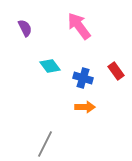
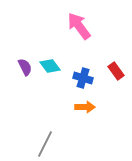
purple semicircle: moved 39 px down
